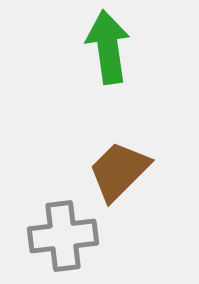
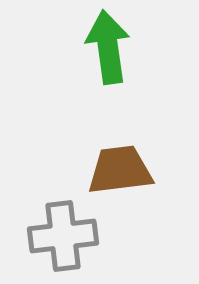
brown trapezoid: moved 1 px right, 1 px up; rotated 38 degrees clockwise
